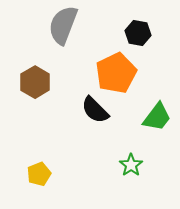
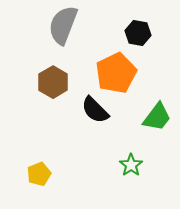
brown hexagon: moved 18 px right
